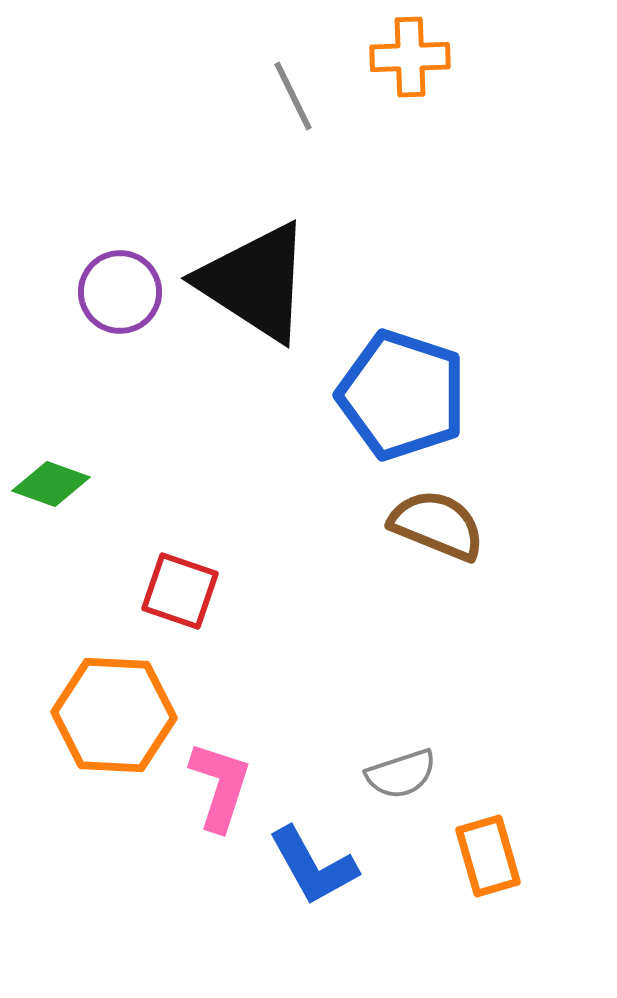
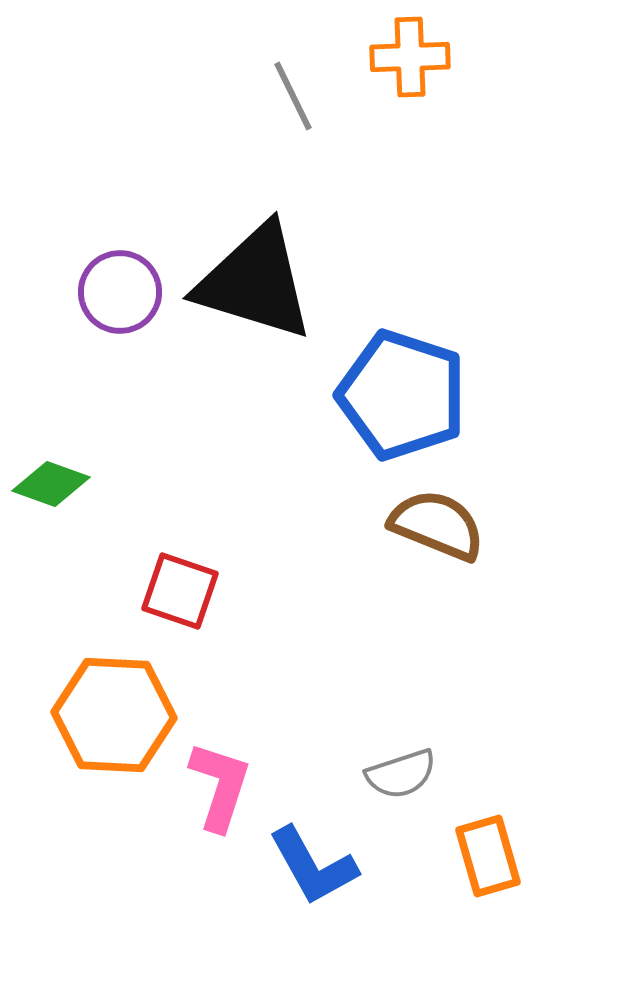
black triangle: rotated 16 degrees counterclockwise
